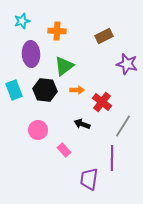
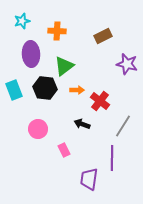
brown rectangle: moved 1 px left
black hexagon: moved 2 px up
red cross: moved 2 px left, 1 px up
pink circle: moved 1 px up
pink rectangle: rotated 16 degrees clockwise
